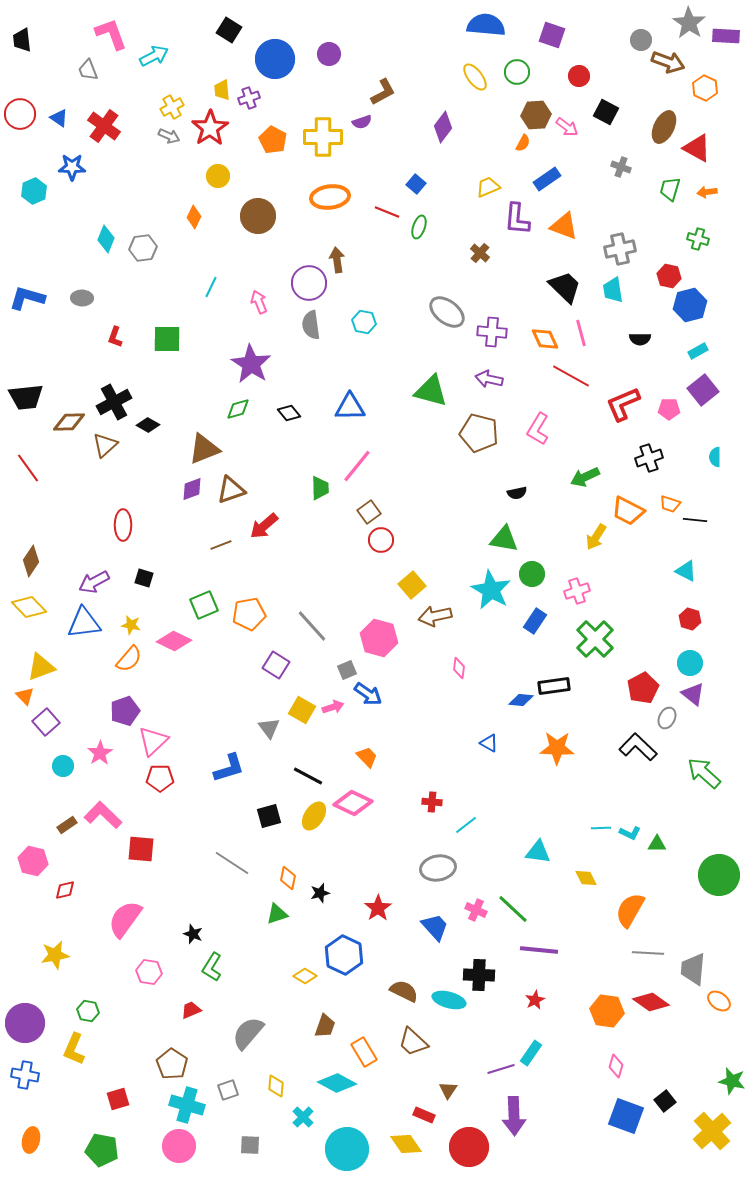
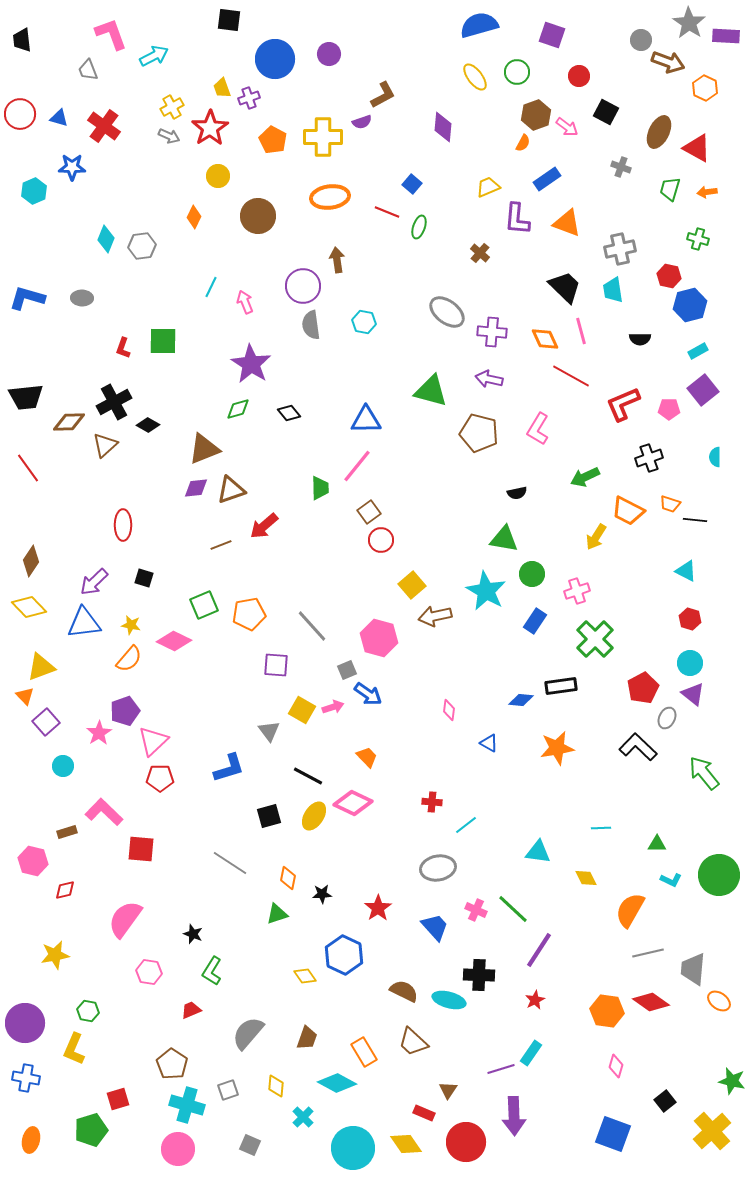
blue semicircle at (486, 25): moved 7 px left; rotated 21 degrees counterclockwise
black square at (229, 30): moved 10 px up; rotated 25 degrees counterclockwise
yellow trapezoid at (222, 90): moved 2 px up; rotated 15 degrees counterclockwise
brown L-shape at (383, 92): moved 3 px down
brown hexagon at (536, 115): rotated 16 degrees counterclockwise
blue triangle at (59, 118): rotated 18 degrees counterclockwise
purple diamond at (443, 127): rotated 32 degrees counterclockwise
brown ellipse at (664, 127): moved 5 px left, 5 px down
blue square at (416, 184): moved 4 px left
orange triangle at (564, 226): moved 3 px right, 3 px up
gray hexagon at (143, 248): moved 1 px left, 2 px up
purple circle at (309, 283): moved 6 px left, 3 px down
pink arrow at (259, 302): moved 14 px left
pink line at (581, 333): moved 2 px up
red L-shape at (115, 337): moved 8 px right, 11 px down
green square at (167, 339): moved 4 px left, 2 px down
blue triangle at (350, 407): moved 16 px right, 13 px down
purple diamond at (192, 489): moved 4 px right, 1 px up; rotated 15 degrees clockwise
purple arrow at (94, 582): rotated 16 degrees counterclockwise
cyan star at (491, 590): moved 5 px left, 1 px down
purple square at (276, 665): rotated 28 degrees counterclockwise
pink diamond at (459, 668): moved 10 px left, 42 px down
black rectangle at (554, 686): moved 7 px right
gray triangle at (269, 728): moved 3 px down
orange star at (557, 748): rotated 12 degrees counterclockwise
pink star at (100, 753): moved 1 px left, 20 px up
green arrow at (704, 773): rotated 9 degrees clockwise
pink L-shape at (103, 815): moved 1 px right, 3 px up
brown rectangle at (67, 825): moved 7 px down; rotated 18 degrees clockwise
cyan L-shape at (630, 833): moved 41 px right, 47 px down
gray line at (232, 863): moved 2 px left
black star at (320, 893): moved 2 px right, 1 px down; rotated 12 degrees clockwise
purple line at (539, 950): rotated 63 degrees counterclockwise
gray line at (648, 953): rotated 16 degrees counterclockwise
green L-shape at (212, 967): moved 4 px down
yellow diamond at (305, 976): rotated 25 degrees clockwise
brown trapezoid at (325, 1026): moved 18 px left, 12 px down
blue cross at (25, 1075): moved 1 px right, 3 px down
red rectangle at (424, 1115): moved 2 px up
blue square at (626, 1116): moved 13 px left, 18 px down
gray square at (250, 1145): rotated 20 degrees clockwise
pink circle at (179, 1146): moved 1 px left, 3 px down
red circle at (469, 1147): moved 3 px left, 5 px up
cyan circle at (347, 1149): moved 6 px right, 1 px up
green pentagon at (102, 1150): moved 11 px left, 20 px up; rotated 28 degrees counterclockwise
